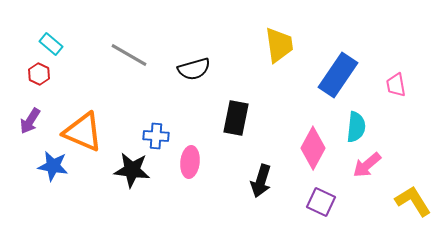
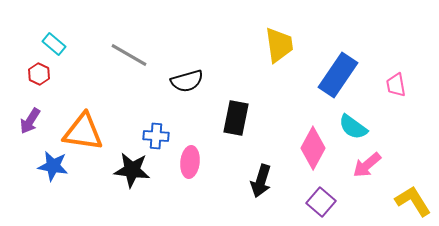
cyan rectangle: moved 3 px right
black semicircle: moved 7 px left, 12 px down
cyan semicircle: moved 3 px left; rotated 120 degrees clockwise
orange triangle: rotated 15 degrees counterclockwise
purple square: rotated 16 degrees clockwise
